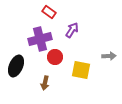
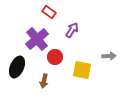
purple cross: moved 3 px left; rotated 25 degrees counterclockwise
black ellipse: moved 1 px right, 1 px down
yellow square: moved 1 px right
brown arrow: moved 1 px left, 2 px up
